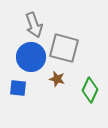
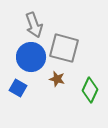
blue square: rotated 24 degrees clockwise
